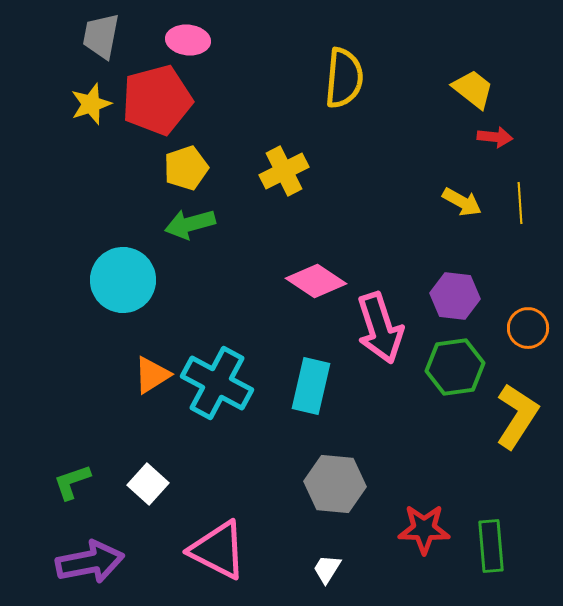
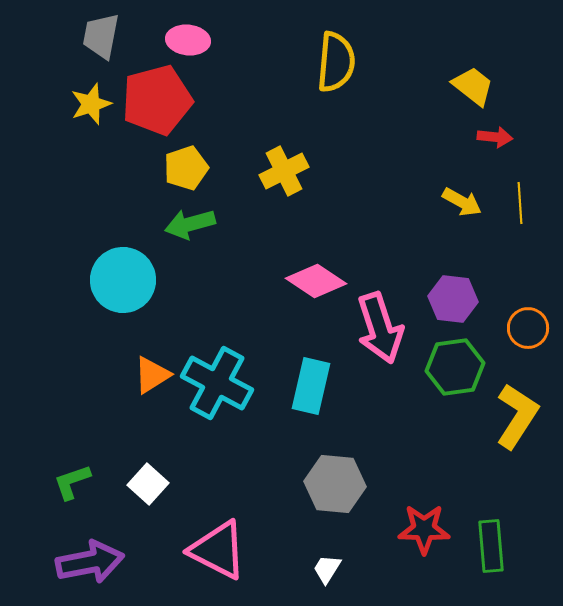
yellow semicircle: moved 8 px left, 16 px up
yellow trapezoid: moved 3 px up
purple hexagon: moved 2 px left, 3 px down
